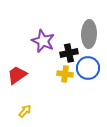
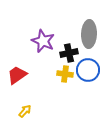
blue circle: moved 2 px down
